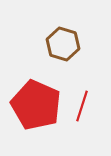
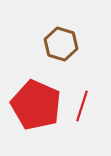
brown hexagon: moved 2 px left
